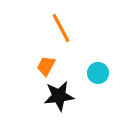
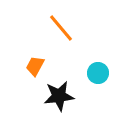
orange line: rotated 12 degrees counterclockwise
orange trapezoid: moved 11 px left
